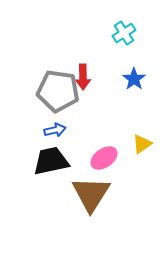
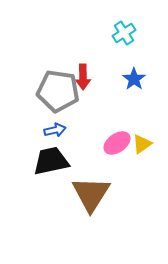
pink ellipse: moved 13 px right, 15 px up
